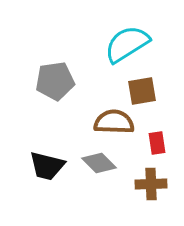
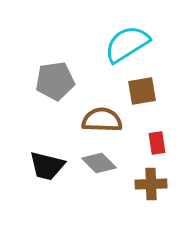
brown semicircle: moved 12 px left, 2 px up
